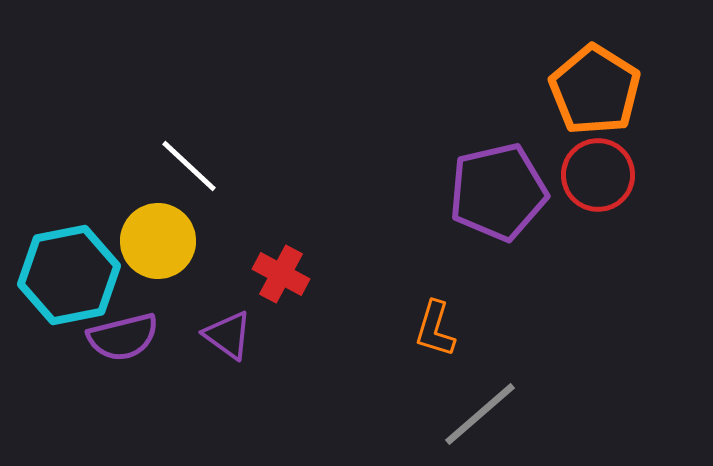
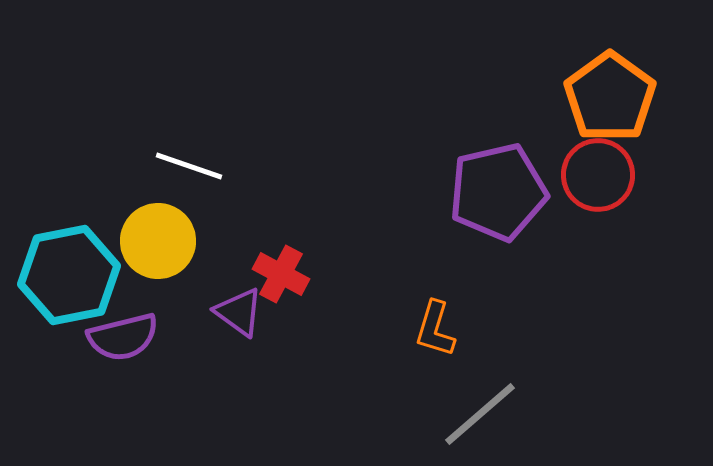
orange pentagon: moved 15 px right, 7 px down; rotated 4 degrees clockwise
white line: rotated 24 degrees counterclockwise
purple triangle: moved 11 px right, 23 px up
